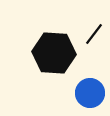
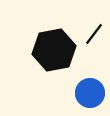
black hexagon: moved 3 px up; rotated 15 degrees counterclockwise
